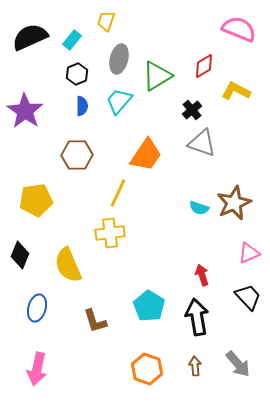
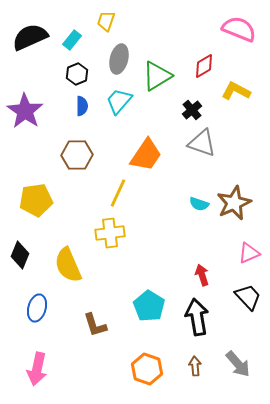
cyan semicircle: moved 4 px up
brown L-shape: moved 4 px down
